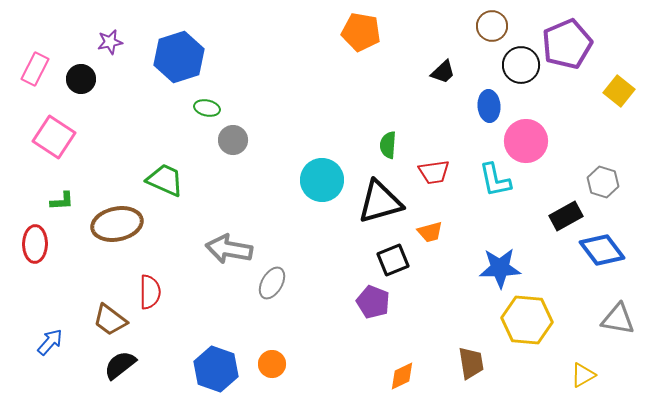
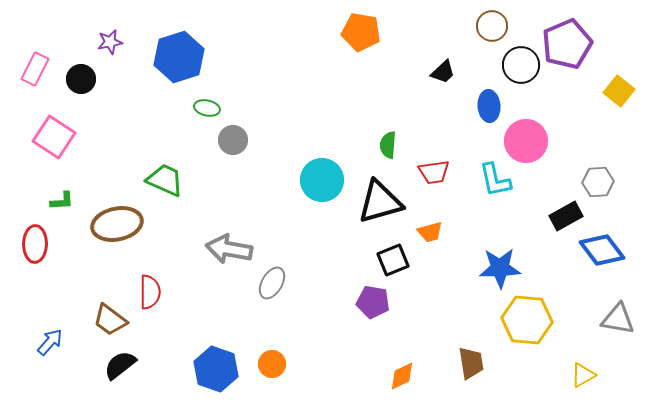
gray hexagon at (603, 182): moved 5 px left; rotated 20 degrees counterclockwise
purple pentagon at (373, 302): rotated 12 degrees counterclockwise
